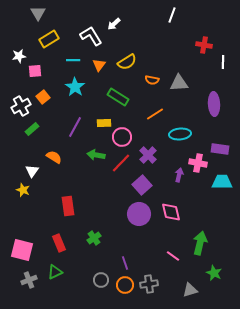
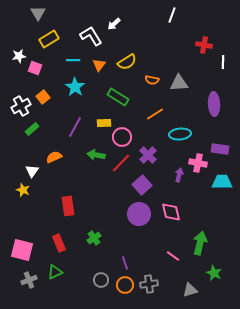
pink square at (35, 71): moved 3 px up; rotated 24 degrees clockwise
orange semicircle at (54, 157): rotated 56 degrees counterclockwise
